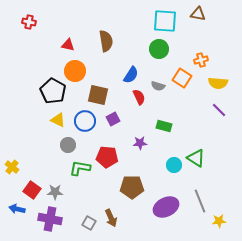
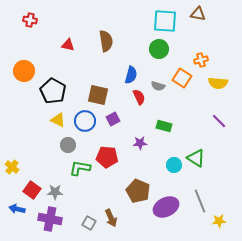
red cross: moved 1 px right, 2 px up
orange circle: moved 51 px left
blue semicircle: rotated 18 degrees counterclockwise
purple line: moved 11 px down
brown pentagon: moved 6 px right, 4 px down; rotated 25 degrees clockwise
